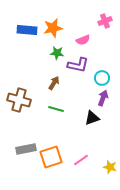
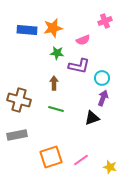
purple L-shape: moved 1 px right, 1 px down
brown arrow: rotated 32 degrees counterclockwise
gray rectangle: moved 9 px left, 14 px up
